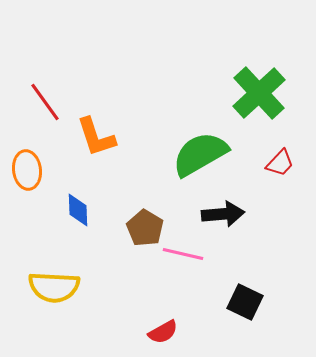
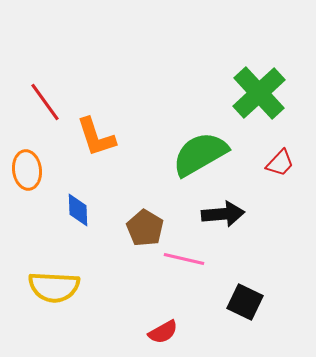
pink line: moved 1 px right, 5 px down
